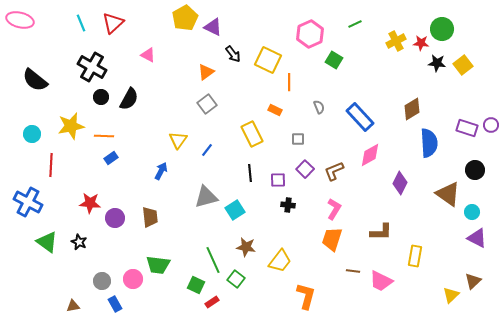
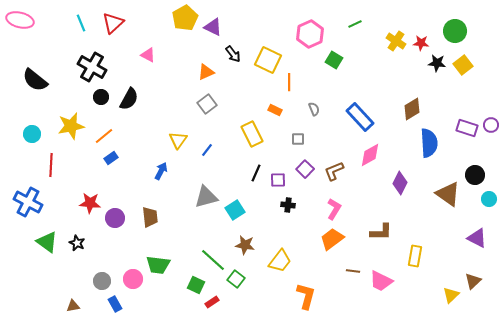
green circle at (442, 29): moved 13 px right, 2 px down
yellow cross at (396, 41): rotated 30 degrees counterclockwise
orange triangle at (206, 72): rotated 12 degrees clockwise
gray semicircle at (319, 107): moved 5 px left, 2 px down
orange line at (104, 136): rotated 42 degrees counterclockwise
black circle at (475, 170): moved 5 px down
black line at (250, 173): moved 6 px right; rotated 30 degrees clockwise
cyan circle at (472, 212): moved 17 px right, 13 px up
orange trapezoid at (332, 239): rotated 35 degrees clockwise
black star at (79, 242): moved 2 px left, 1 px down
brown star at (246, 247): moved 1 px left, 2 px up
green line at (213, 260): rotated 24 degrees counterclockwise
